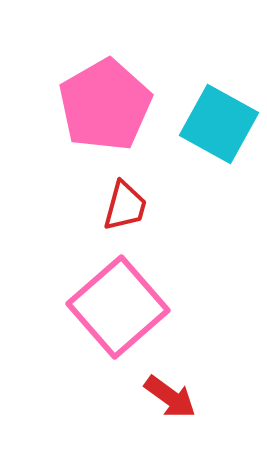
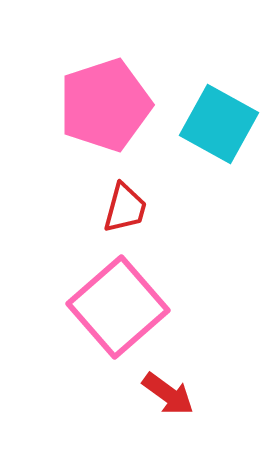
pink pentagon: rotated 12 degrees clockwise
red trapezoid: moved 2 px down
red arrow: moved 2 px left, 3 px up
